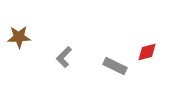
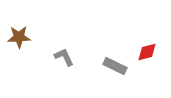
gray L-shape: rotated 110 degrees clockwise
